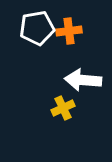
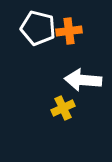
white pentagon: moved 1 px right; rotated 24 degrees clockwise
